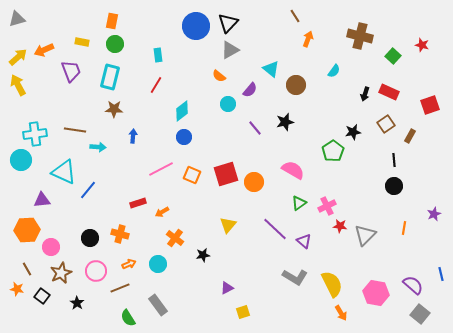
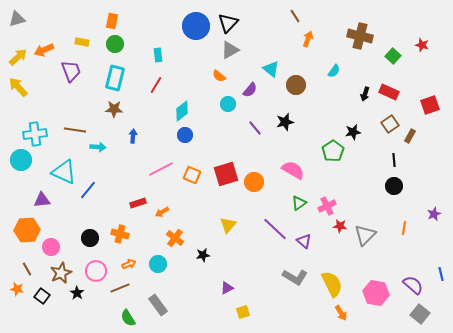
cyan rectangle at (110, 77): moved 5 px right, 1 px down
yellow arrow at (18, 85): moved 2 px down; rotated 15 degrees counterclockwise
brown square at (386, 124): moved 4 px right
blue circle at (184, 137): moved 1 px right, 2 px up
black star at (77, 303): moved 10 px up
